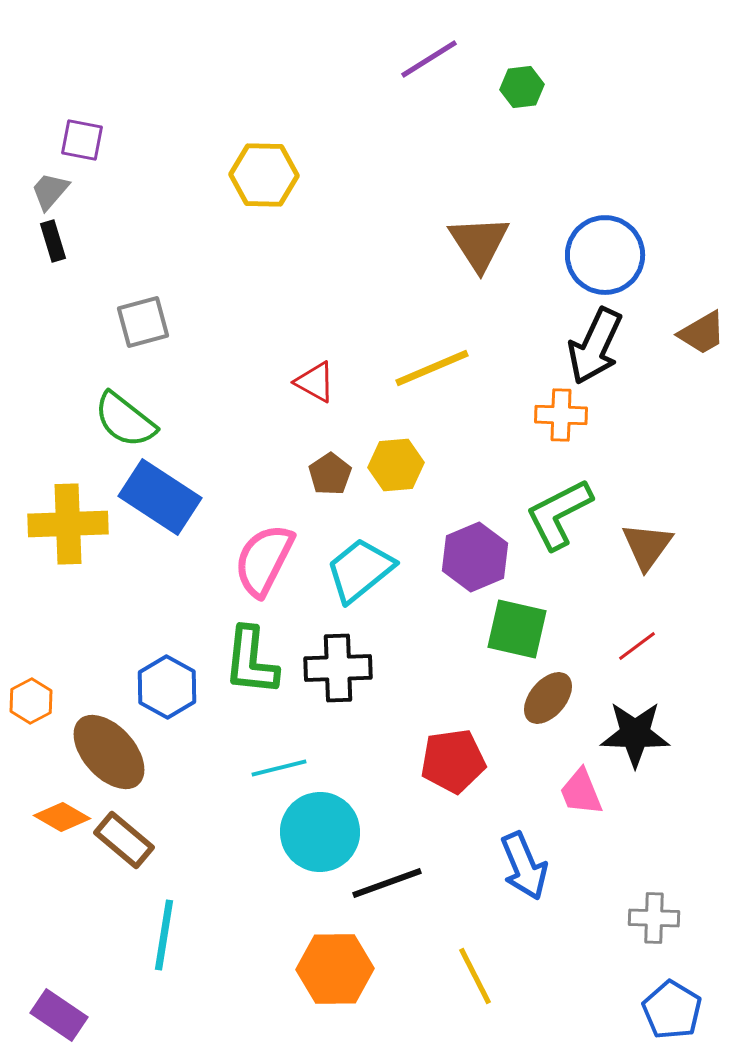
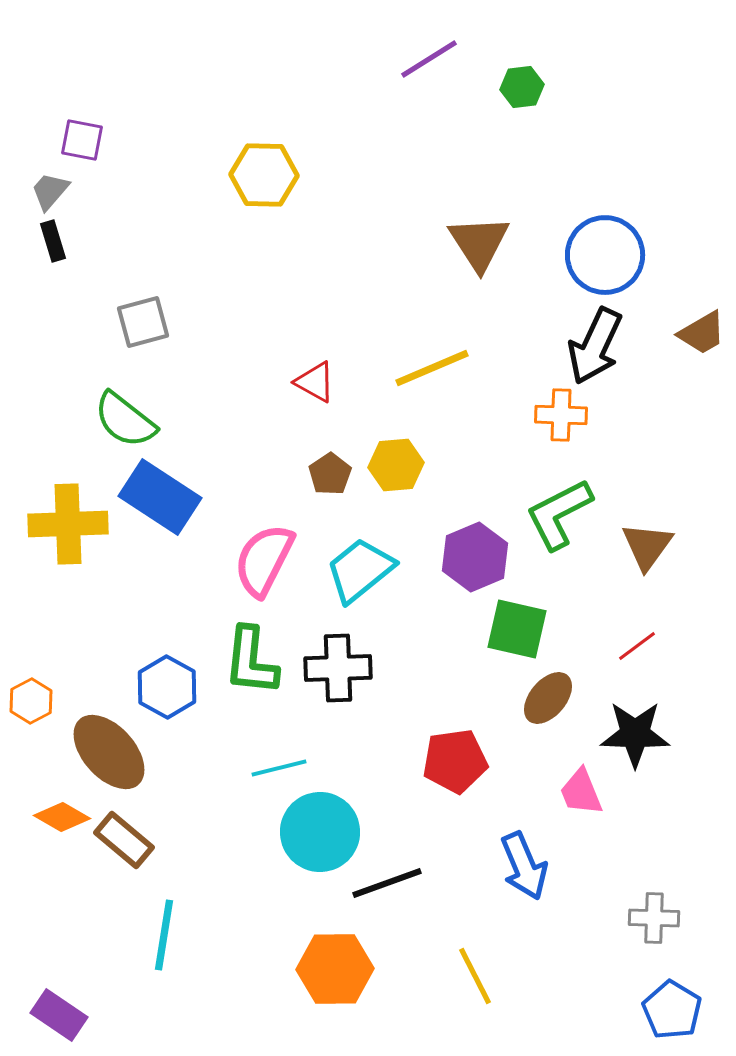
red pentagon at (453, 761): moved 2 px right
